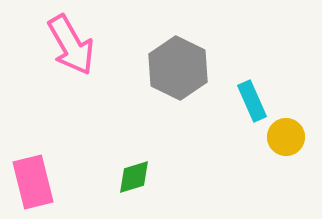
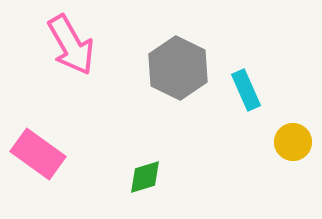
cyan rectangle: moved 6 px left, 11 px up
yellow circle: moved 7 px right, 5 px down
green diamond: moved 11 px right
pink rectangle: moved 5 px right, 28 px up; rotated 40 degrees counterclockwise
